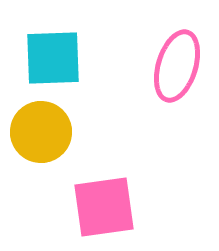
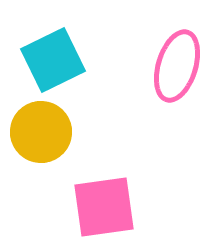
cyan square: moved 2 px down; rotated 24 degrees counterclockwise
